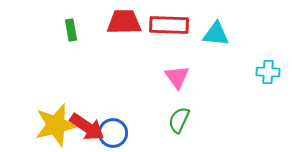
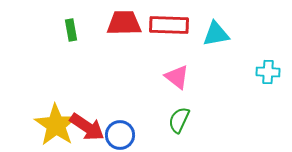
red trapezoid: moved 1 px down
cyan triangle: rotated 16 degrees counterclockwise
pink triangle: rotated 16 degrees counterclockwise
yellow star: rotated 24 degrees counterclockwise
blue circle: moved 7 px right, 2 px down
